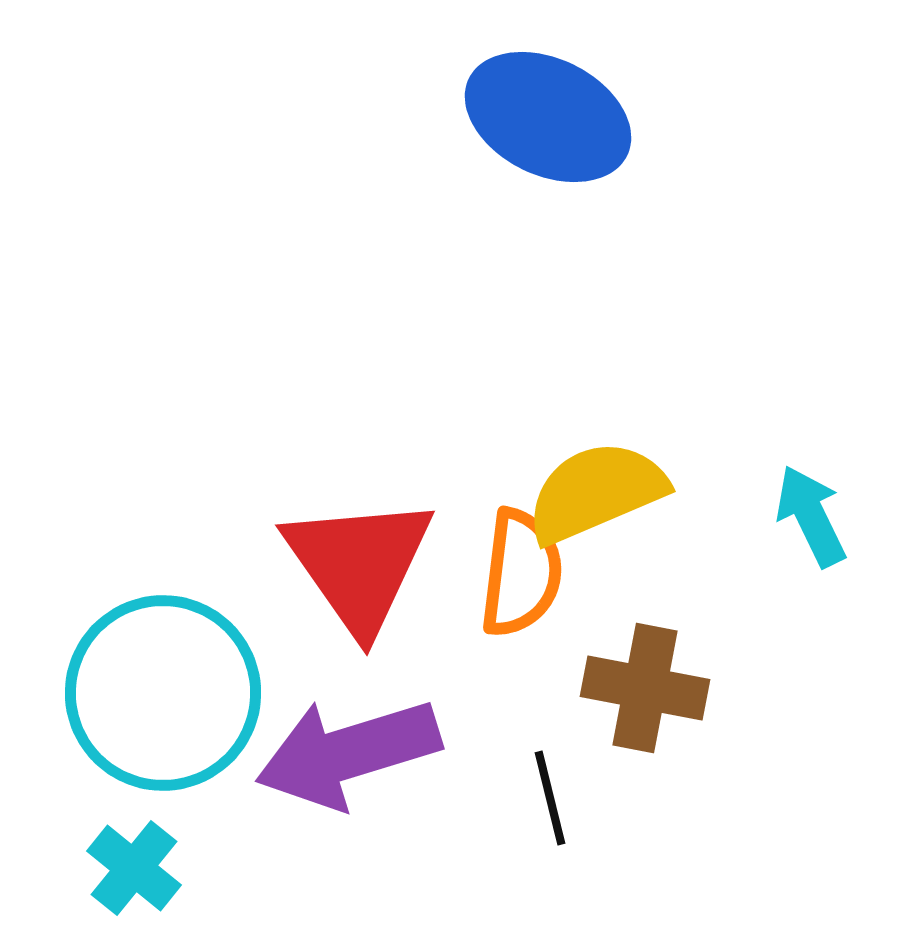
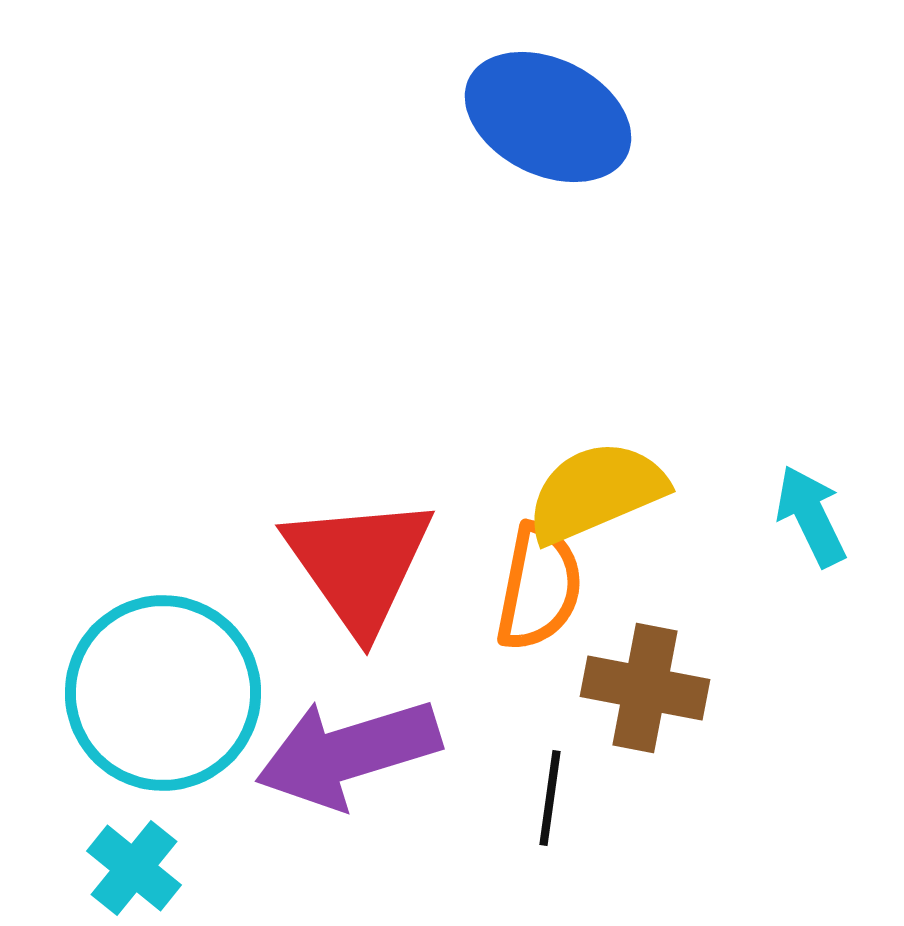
orange semicircle: moved 18 px right, 14 px down; rotated 4 degrees clockwise
black line: rotated 22 degrees clockwise
